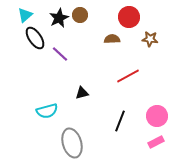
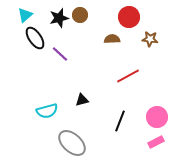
black star: rotated 12 degrees clockwise
black triangle: moved 7 px down
pink circle: moved 1 px down
gray ellipse: rotated 32 degrees counterclockwise
